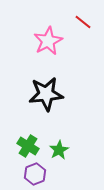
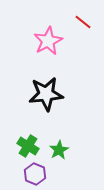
purple hexagon: rotated 15 degrees counterclockwise
